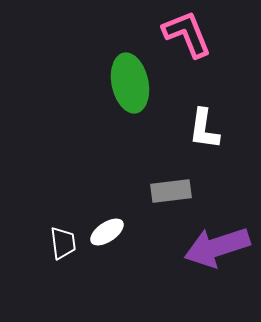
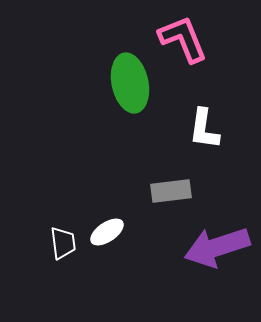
pink L-shape: moved 4 px left, 5 px down
